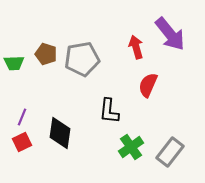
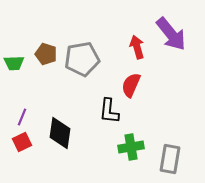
purple arrow: moved 1 px right
red arrow: moved 1 px right
red semicircle: moved 17 px left
green cross: rotated 25 degrees clockwise
gray rectangle: moved 7 px down; rotated 28 degrees counterclockwise
